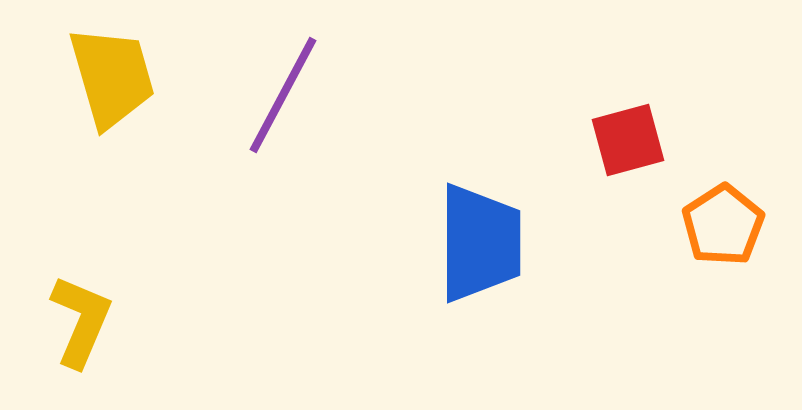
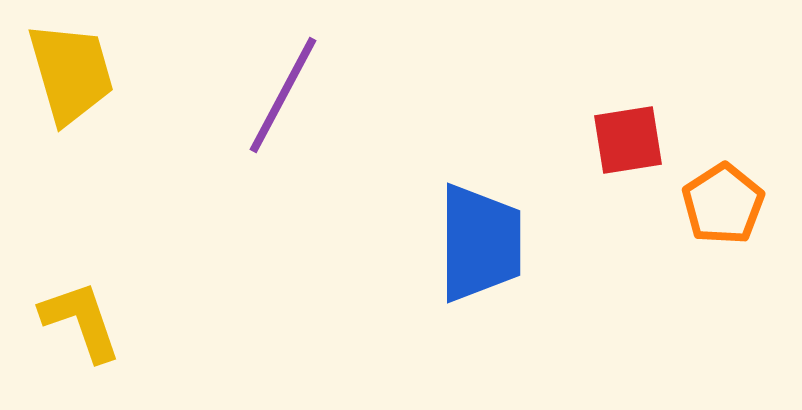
yellow trapezoid: moved 41 px left, 4 px up
red square: rotated 6 degrees clockwise
orange pentagon: moved 21 px up
yellow L-shape: rotated 42 degrees counterclockwise
